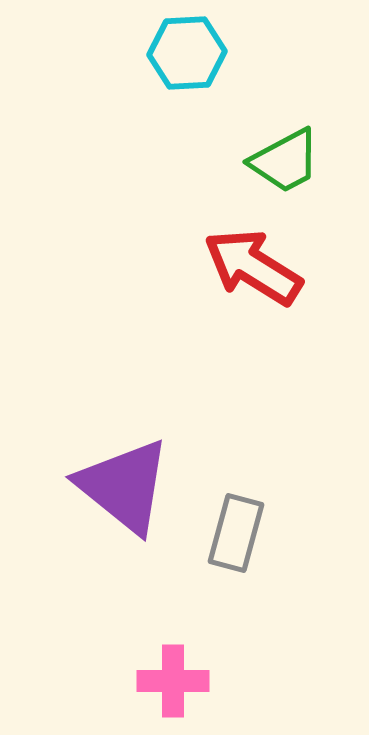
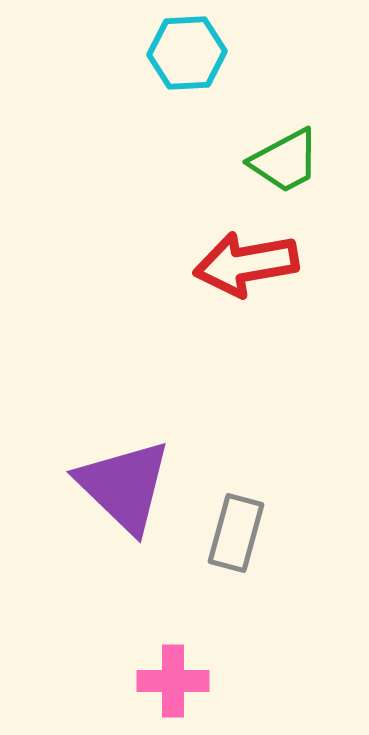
red arrow: moved 7 px left, 3 px up; rotated 42 degrees counterclockwise
purple triangle: rotated 5 degrees clockwise
